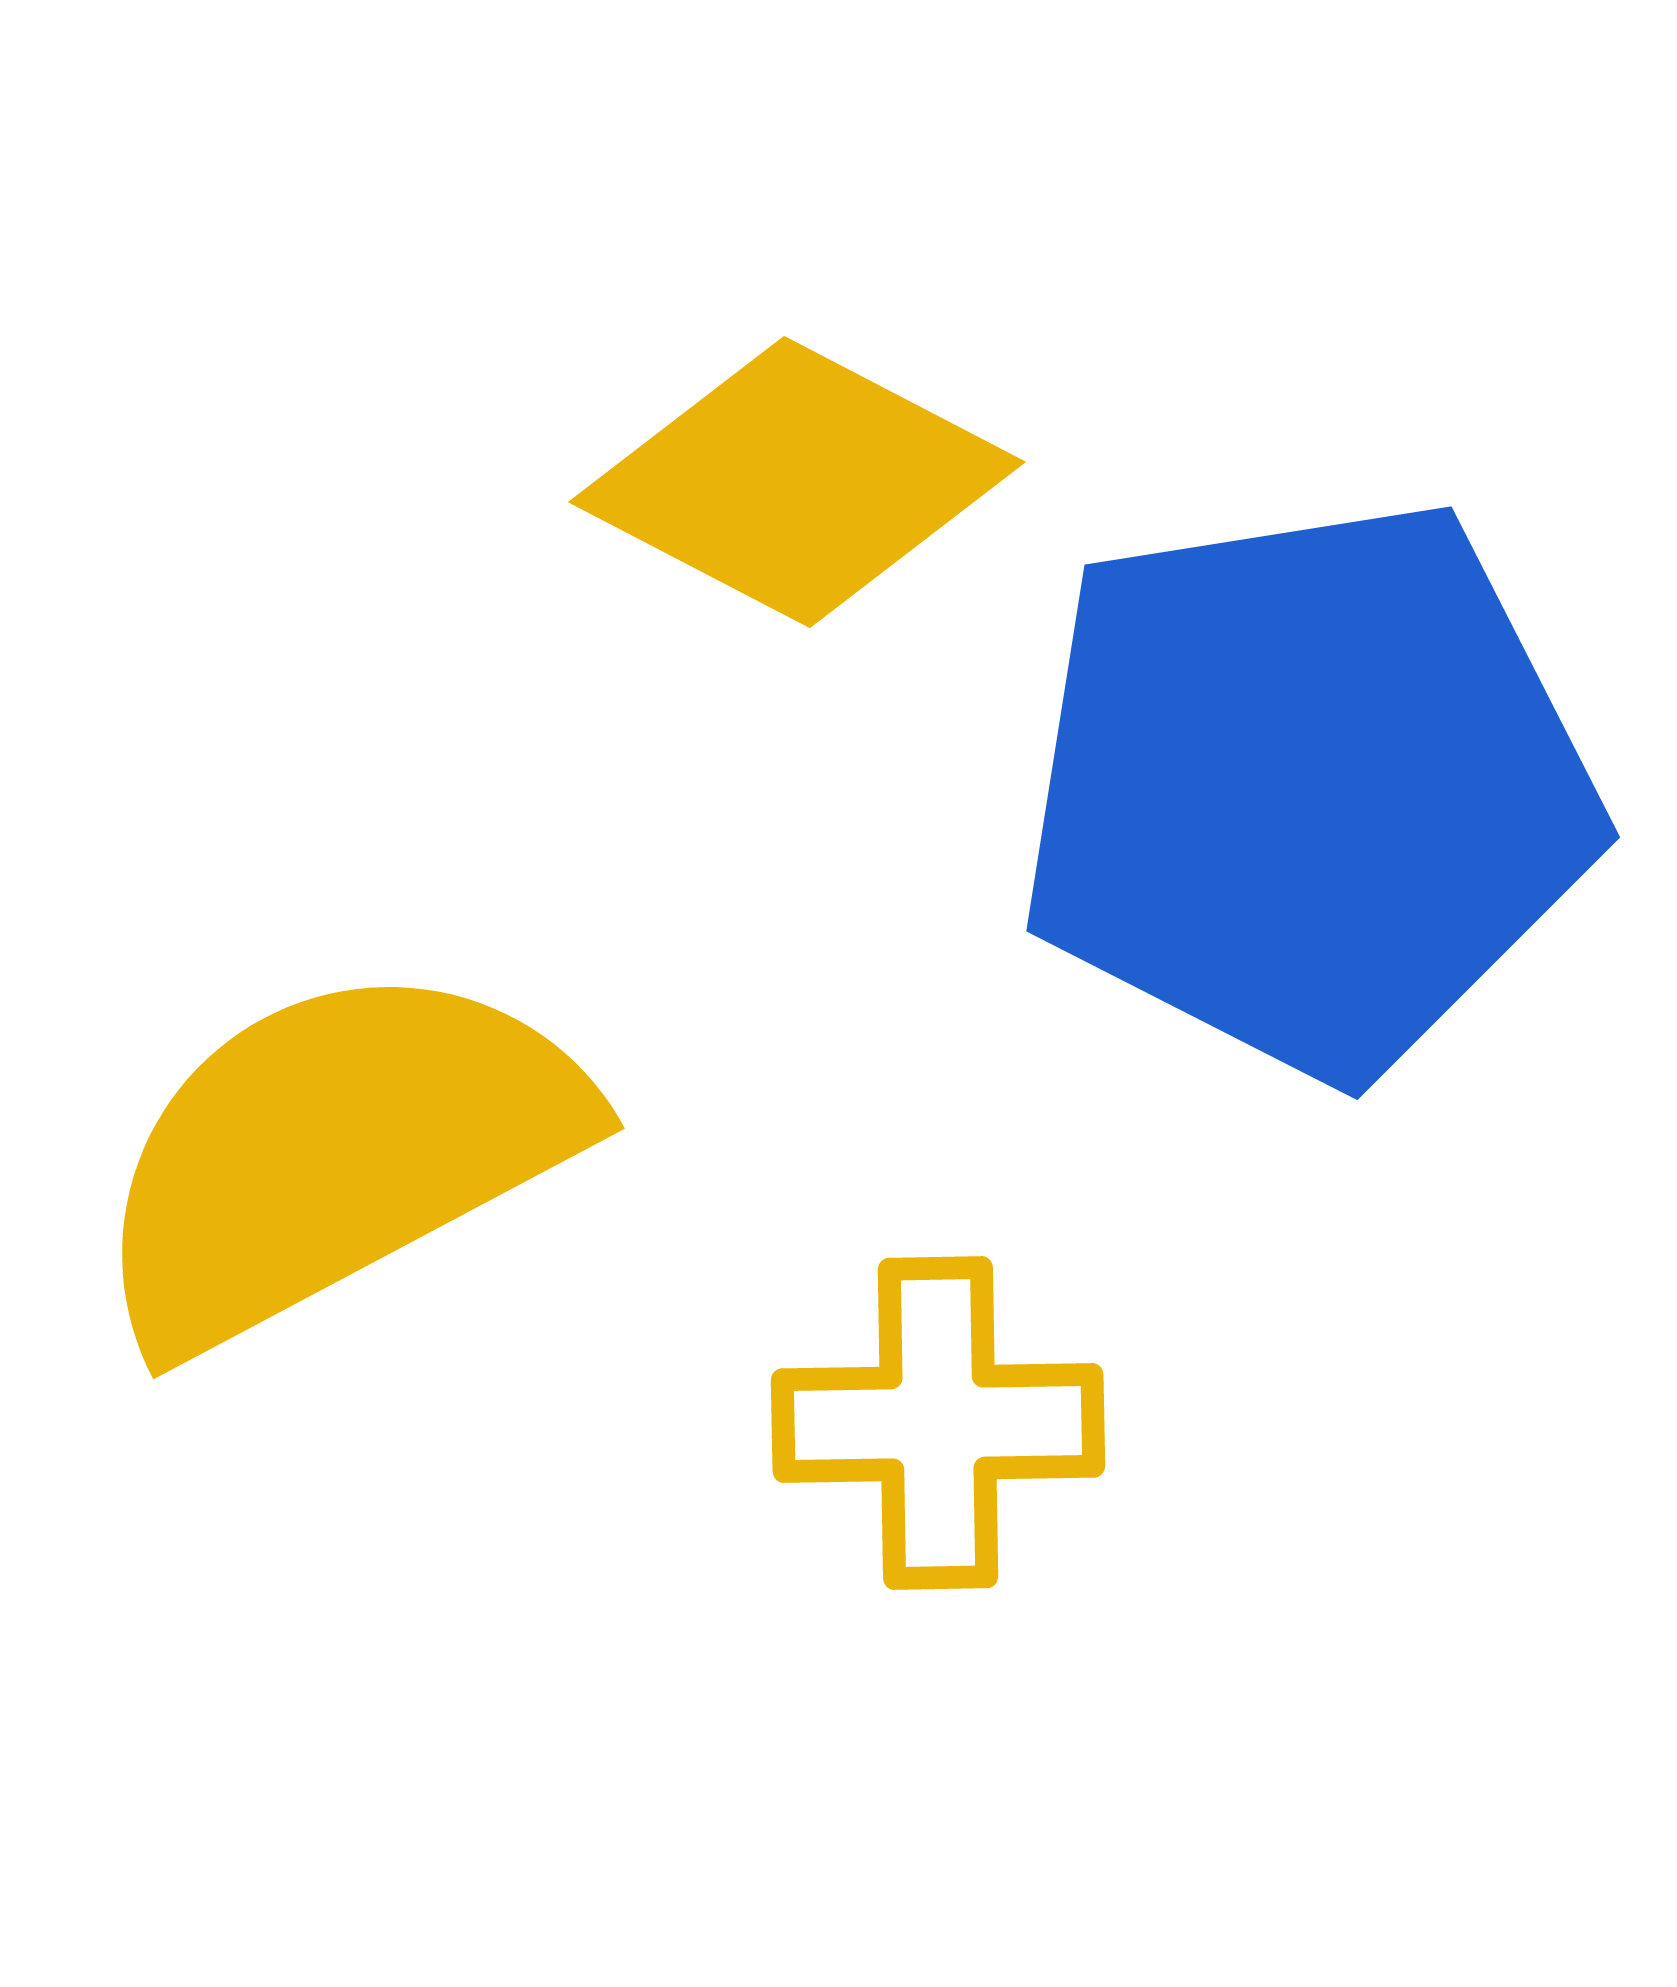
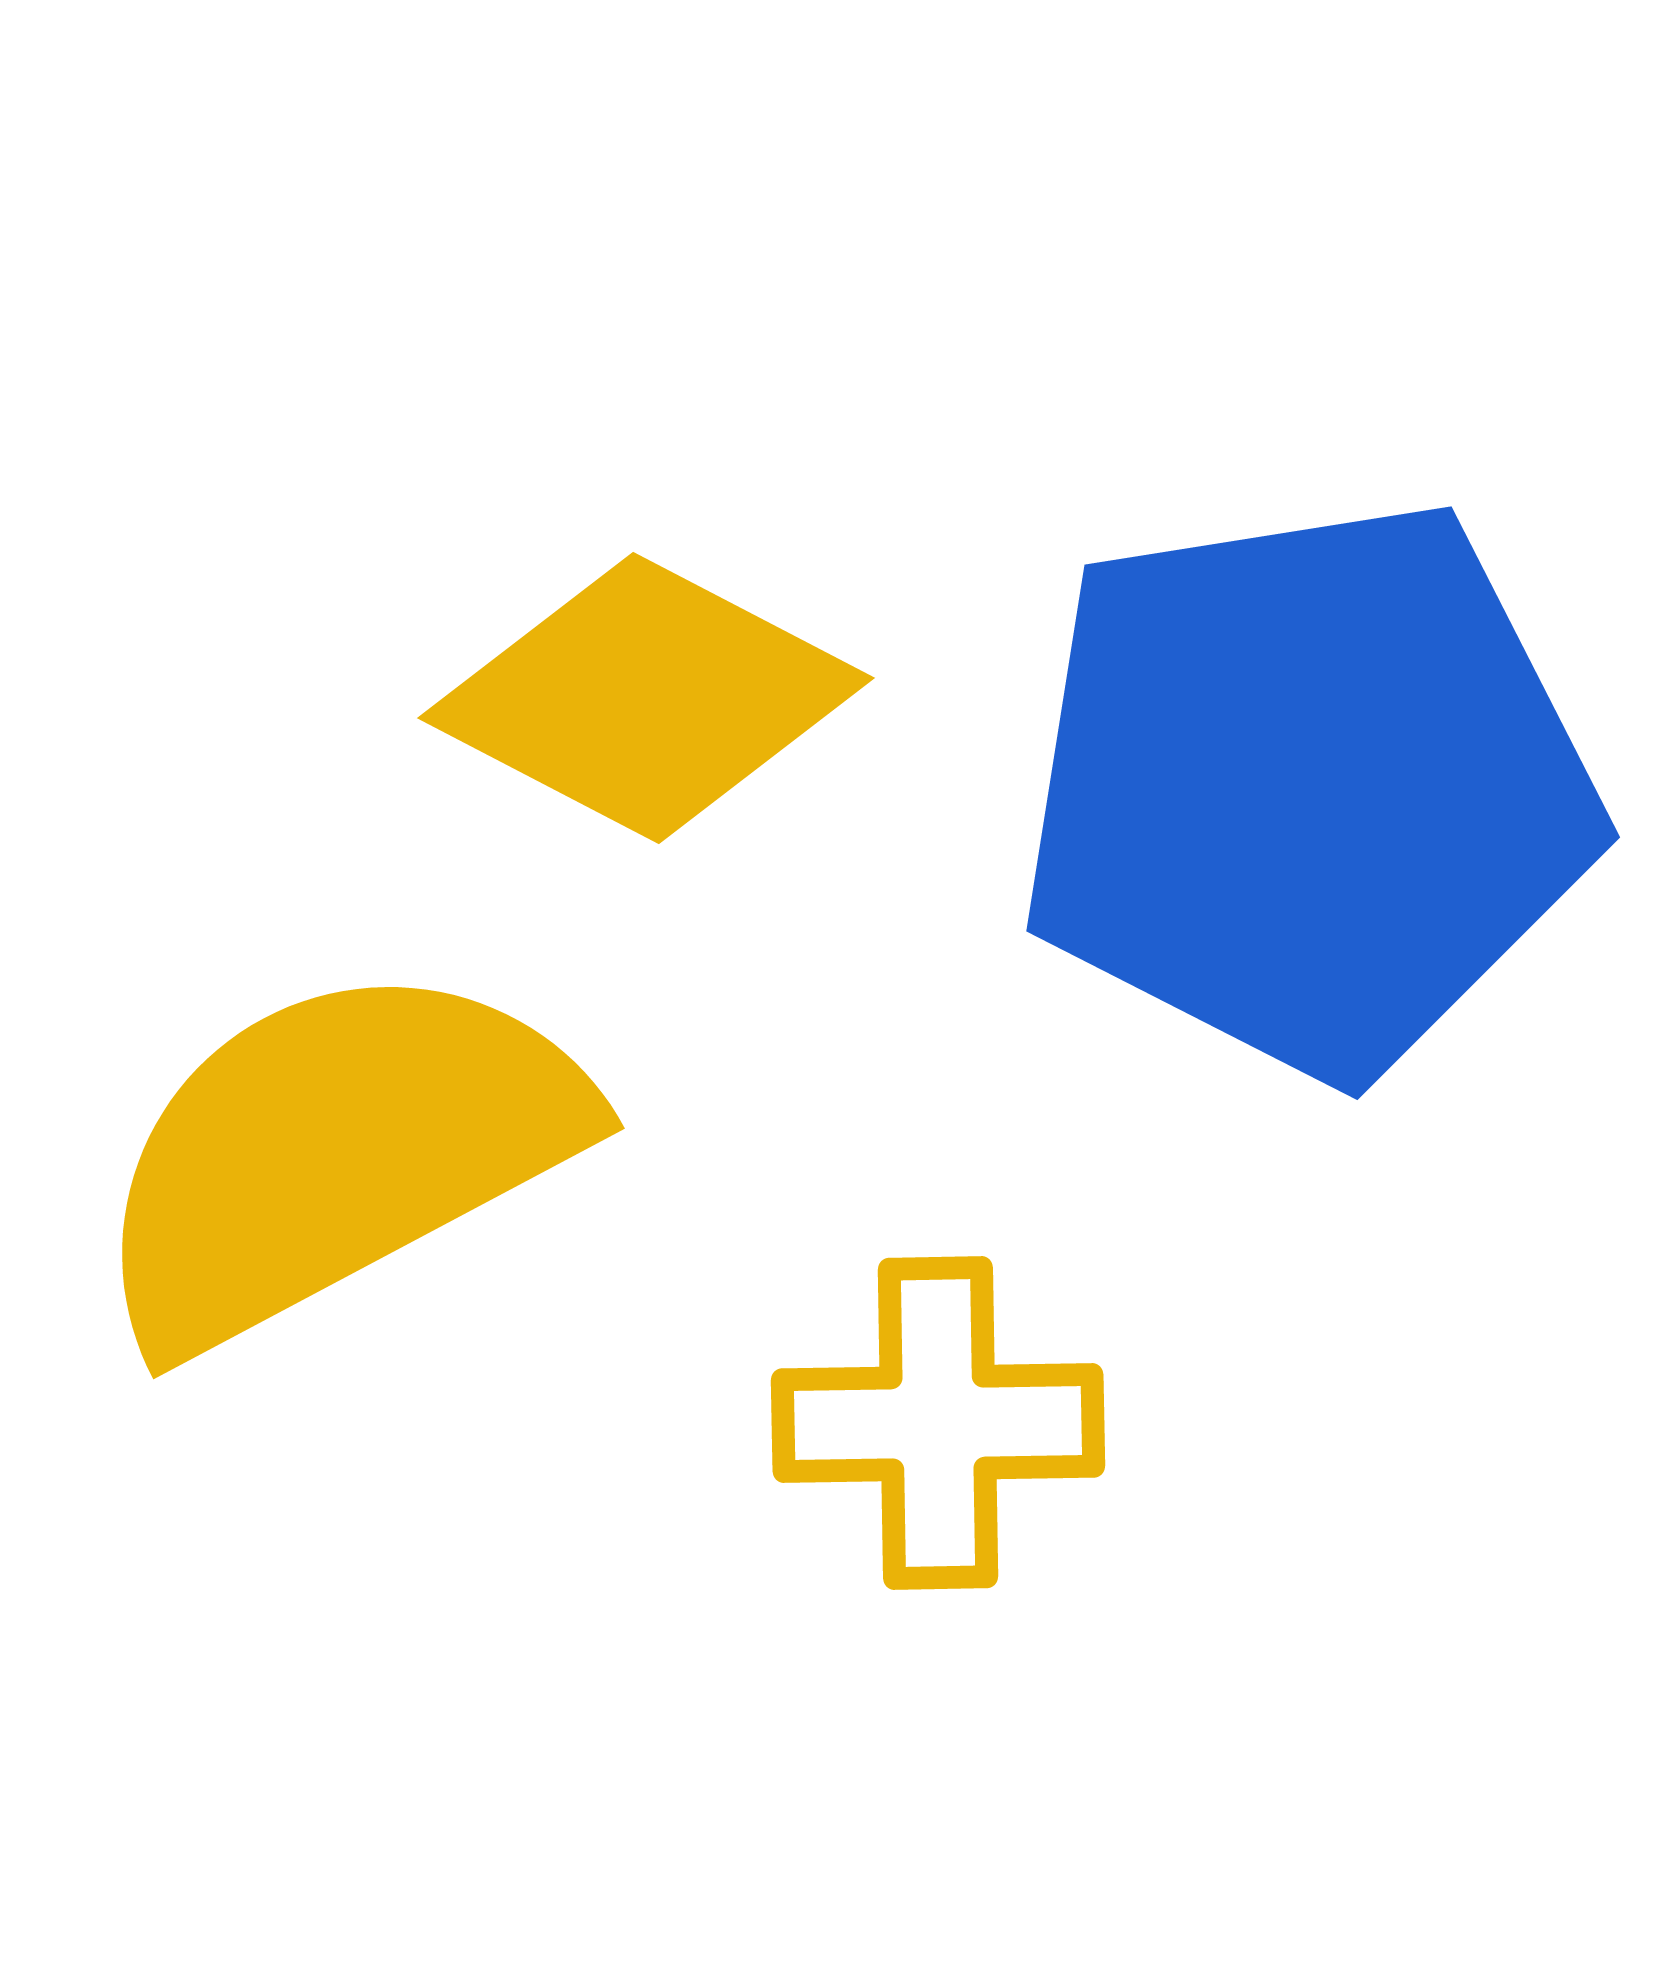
yellow diamond: moved 151 px left, 216 px down
